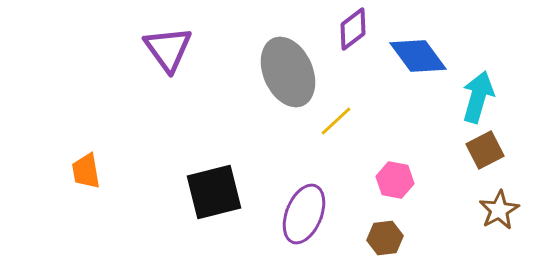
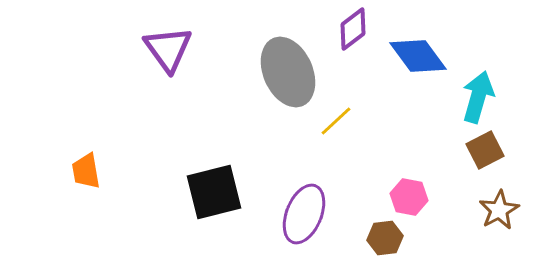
pink hexagon: moved 14 px right, 17 px down
